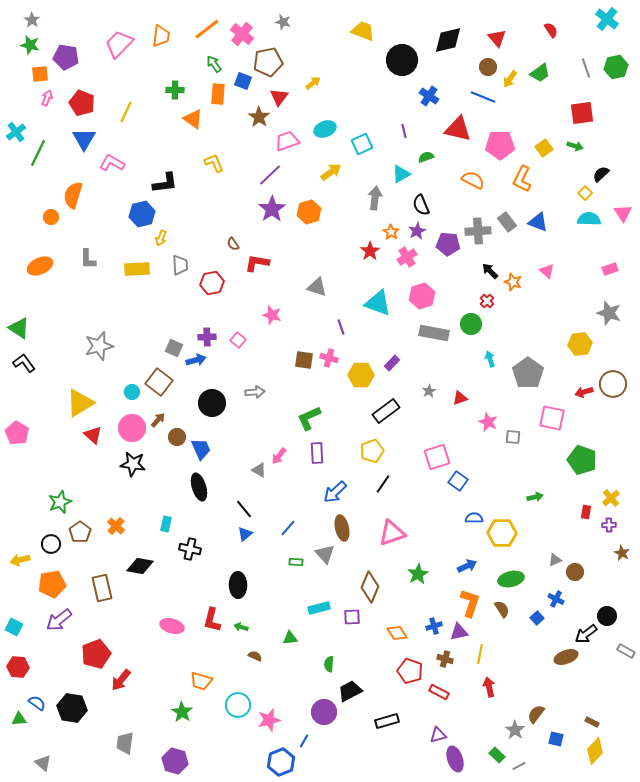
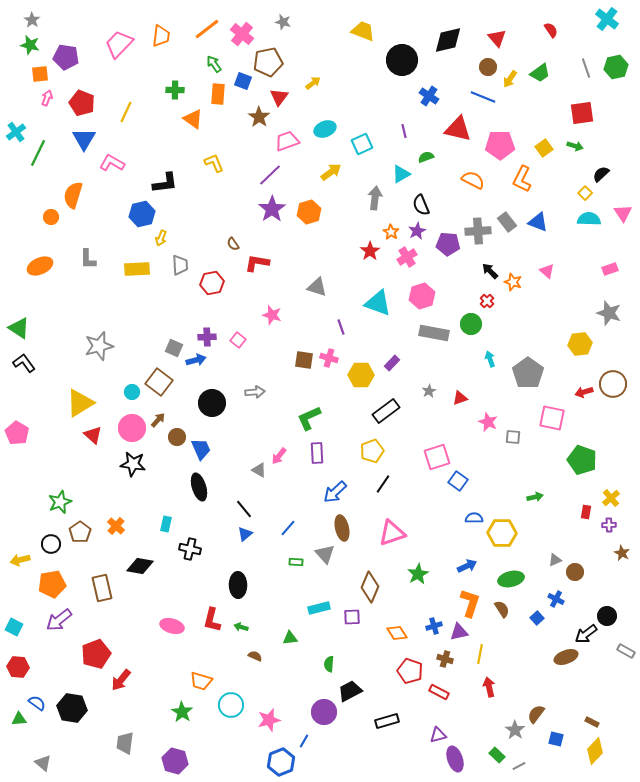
cyan circle at (238, 705): moved 7 px left
